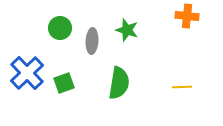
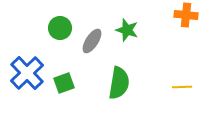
orange cross: moved 1 px left, 1 px up
gray ellipse: rotated 30 degrees clockwise
